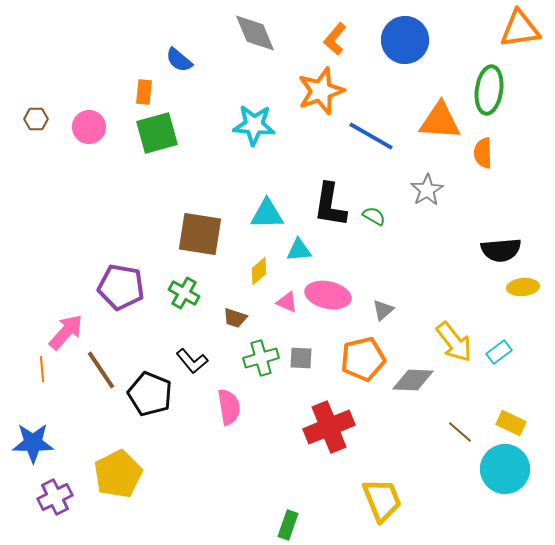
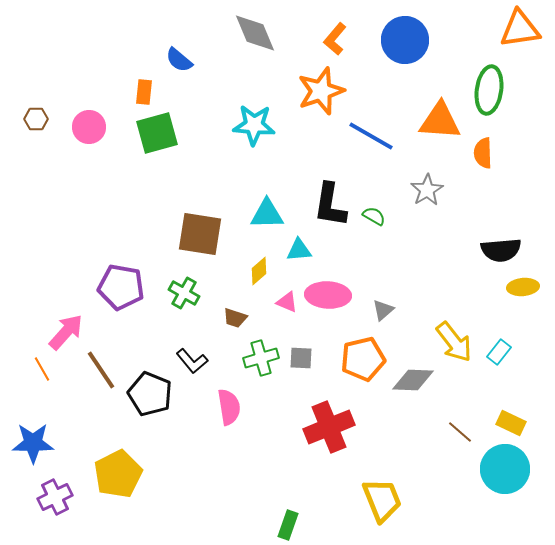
pink ellipse at (328, 295): rotated 9 degrees counterclockwise
cyan rectangle at (499, 352): rotated 15 degrees counterclockwise
orange line at (42, 369): rotated 25 degrees counterclockwise
